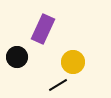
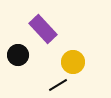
purple rectangle: rotated 68 degrees counterclockwise
black circle: moved 1 px right, 2 px up
